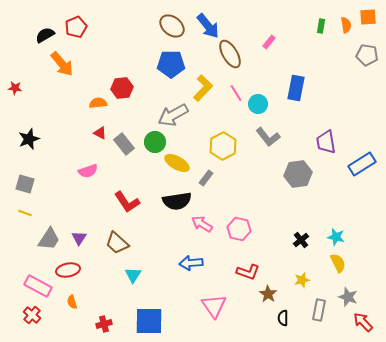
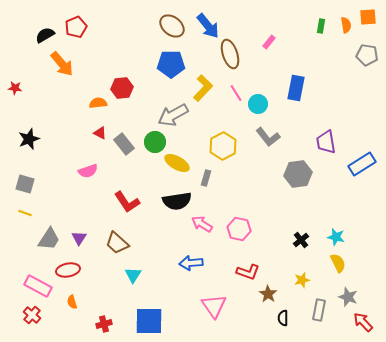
brown ellipse at (230, 54): rotated 12 degrees clockwise
gray rectangle at (206, 178): rotated 21 degrees counterclockwise
